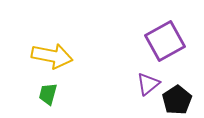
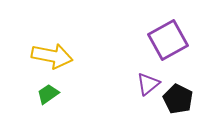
purple square: moved 3 px right, 1 px up
green trapezoid: rotated 40 degrees clockwise
black pentagon: moved 1 px right, 1 px up; rotated 12 degrees counterclockwise
